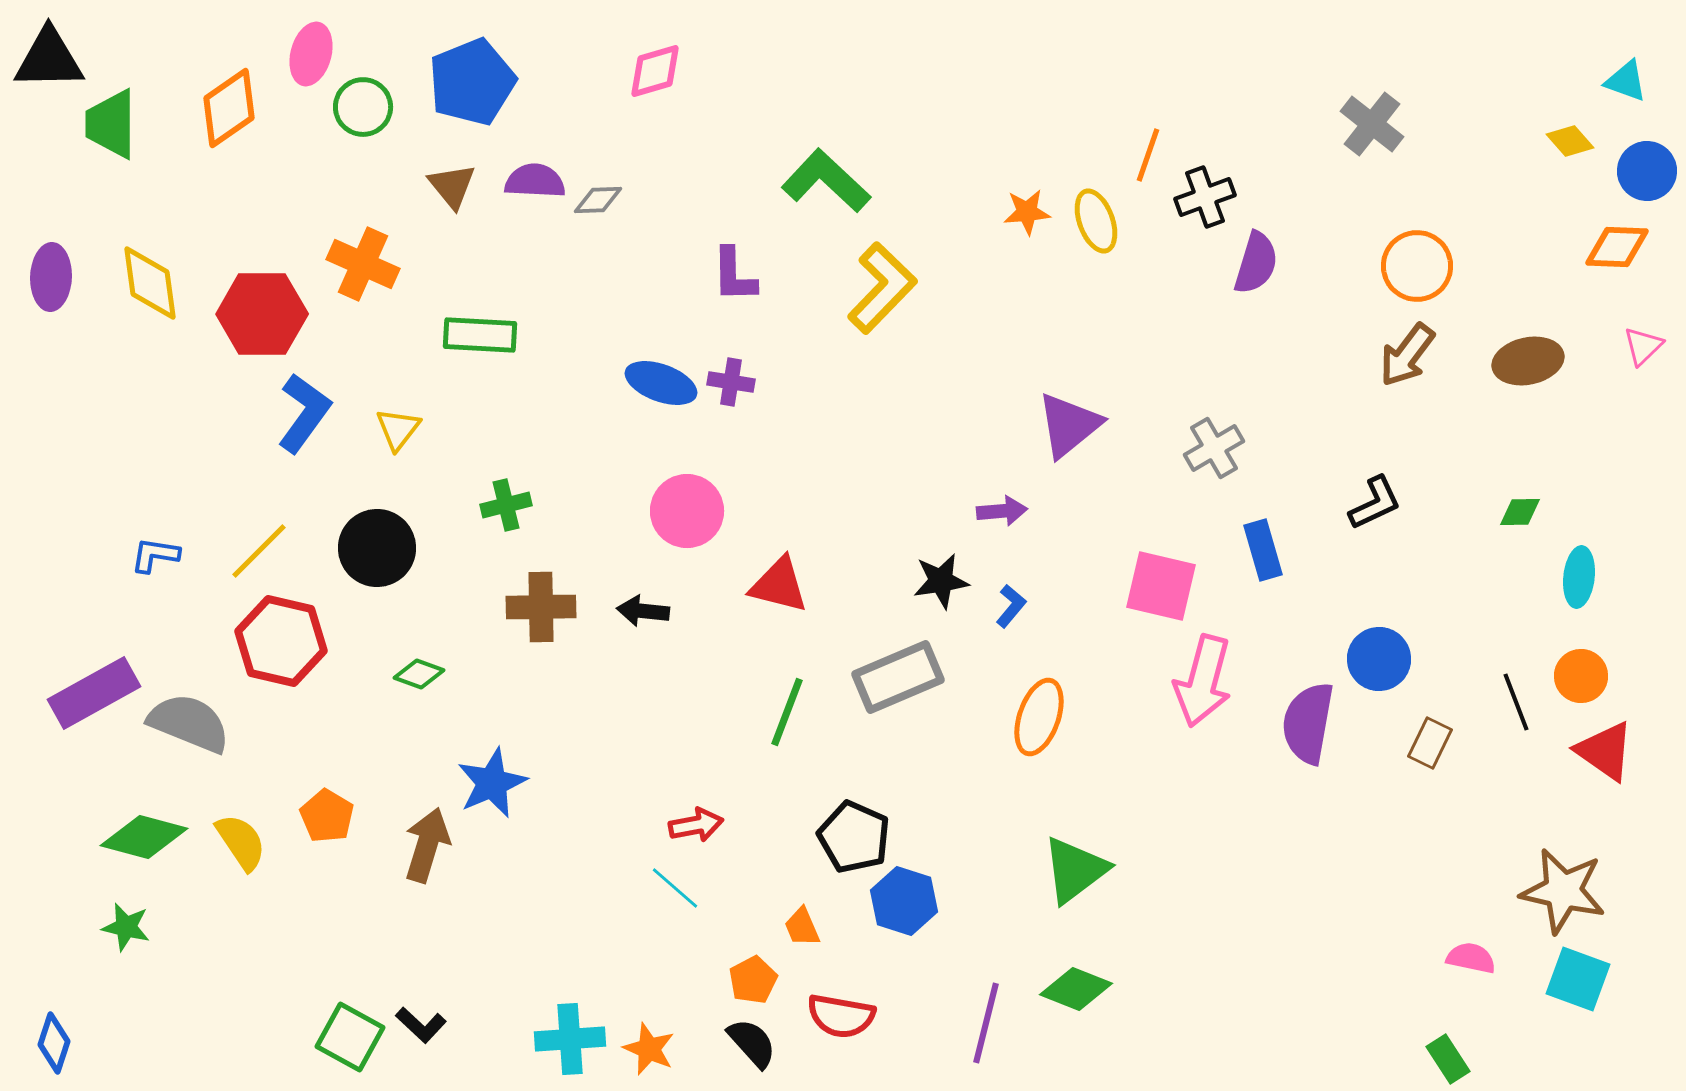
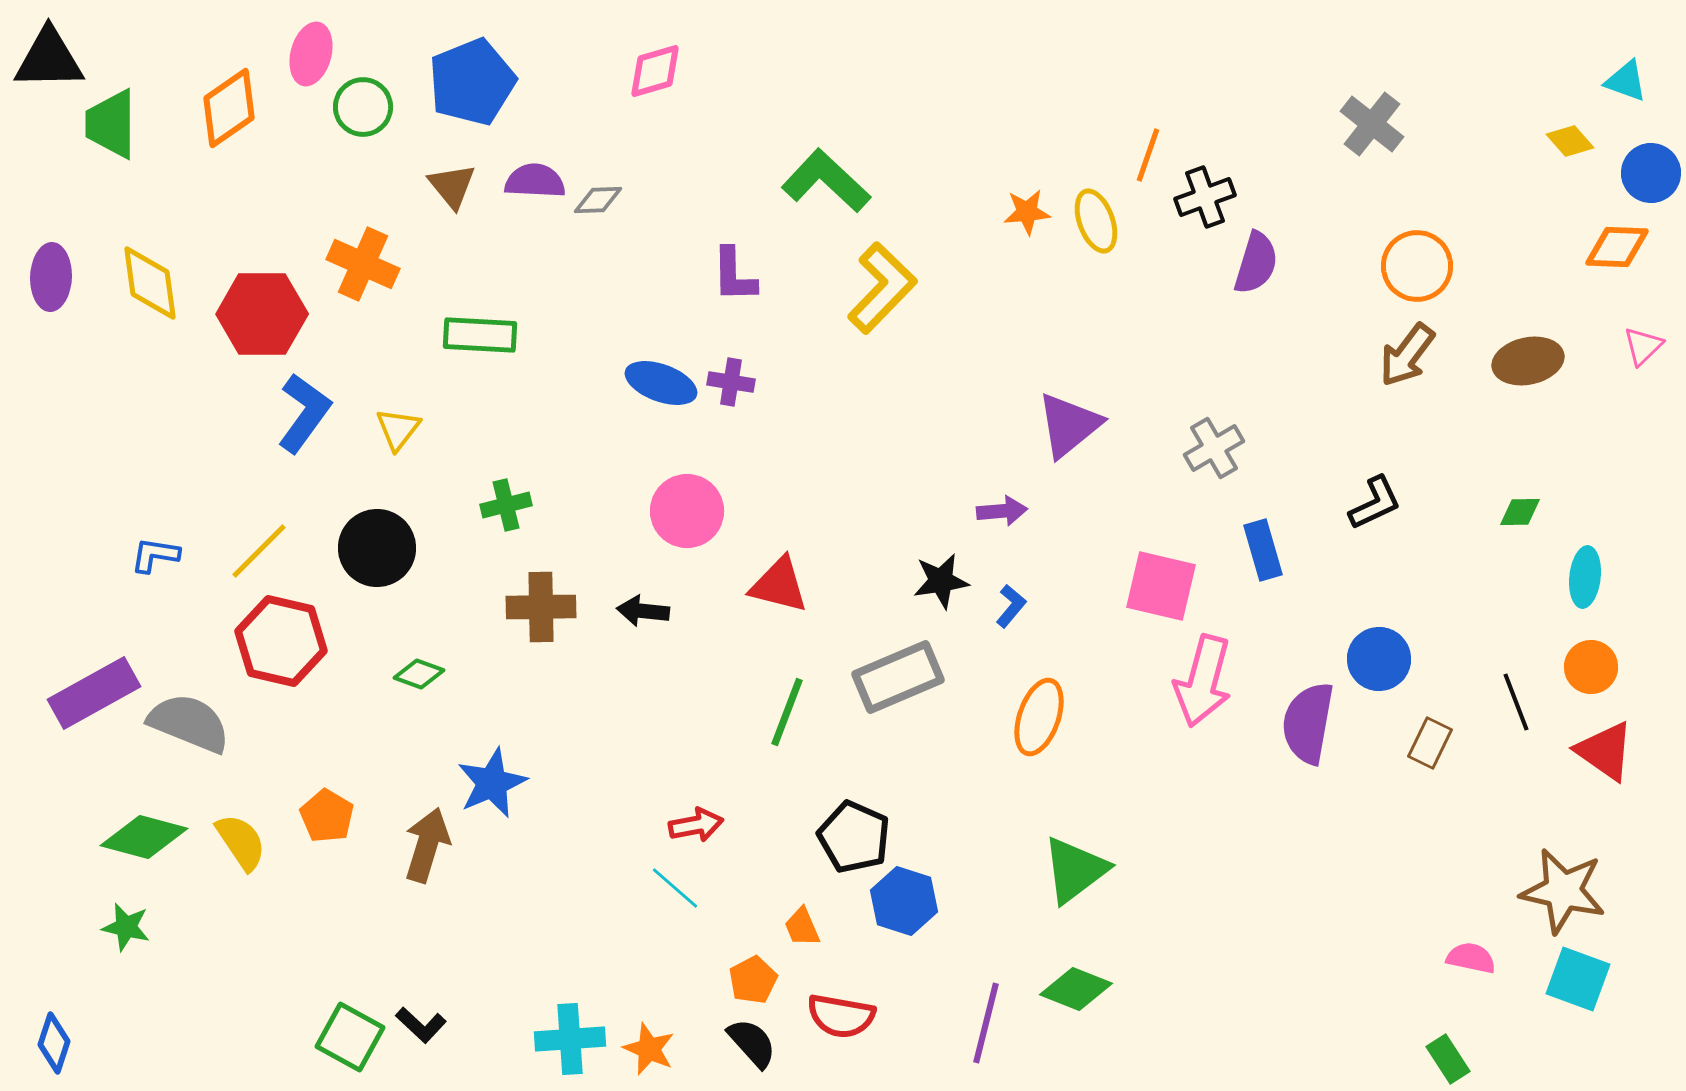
blue circle at (1647, 171): moved 4 px right, 2 px down
cyan ellipse at (1579, 577): moved 6 px right
orange circle at (1581, 676): moved 10 px right, 9 px up
